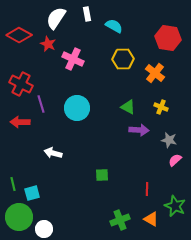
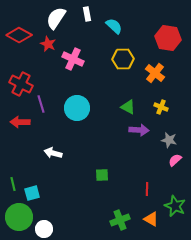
cyan semicircle: rotated 12 degrees clockwise
